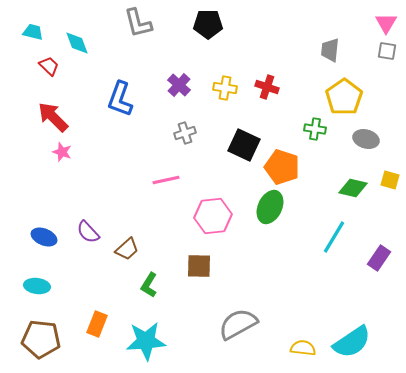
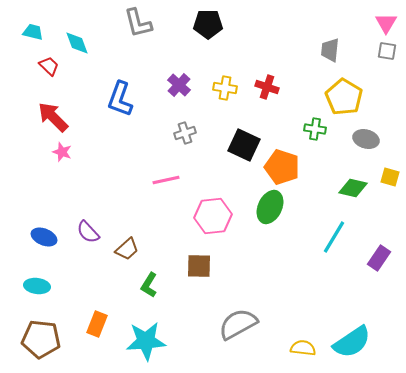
yellow pentagon: rotated 6 degrees counterclockwise
yellow square: moved 3 px up
